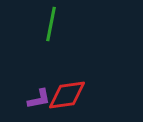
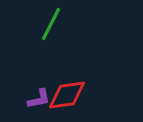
green line: rotated 16 degrees clockwise
